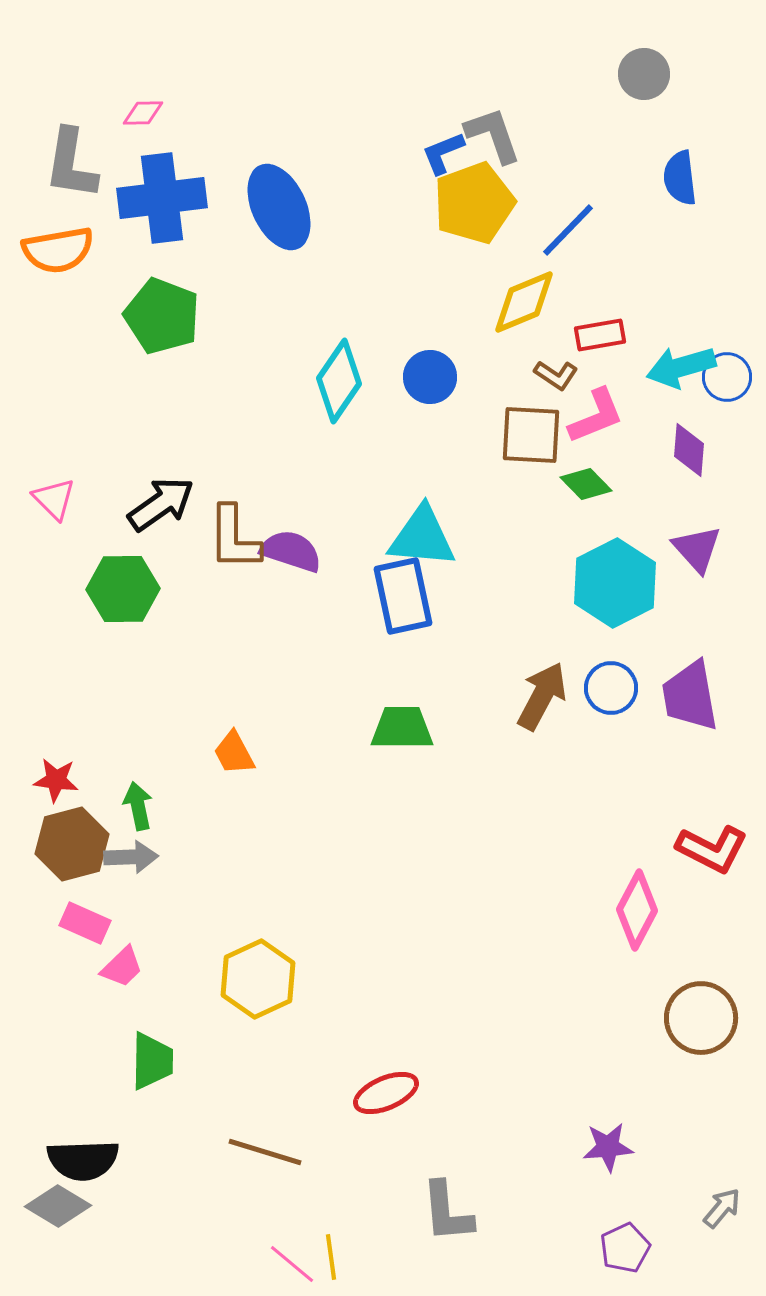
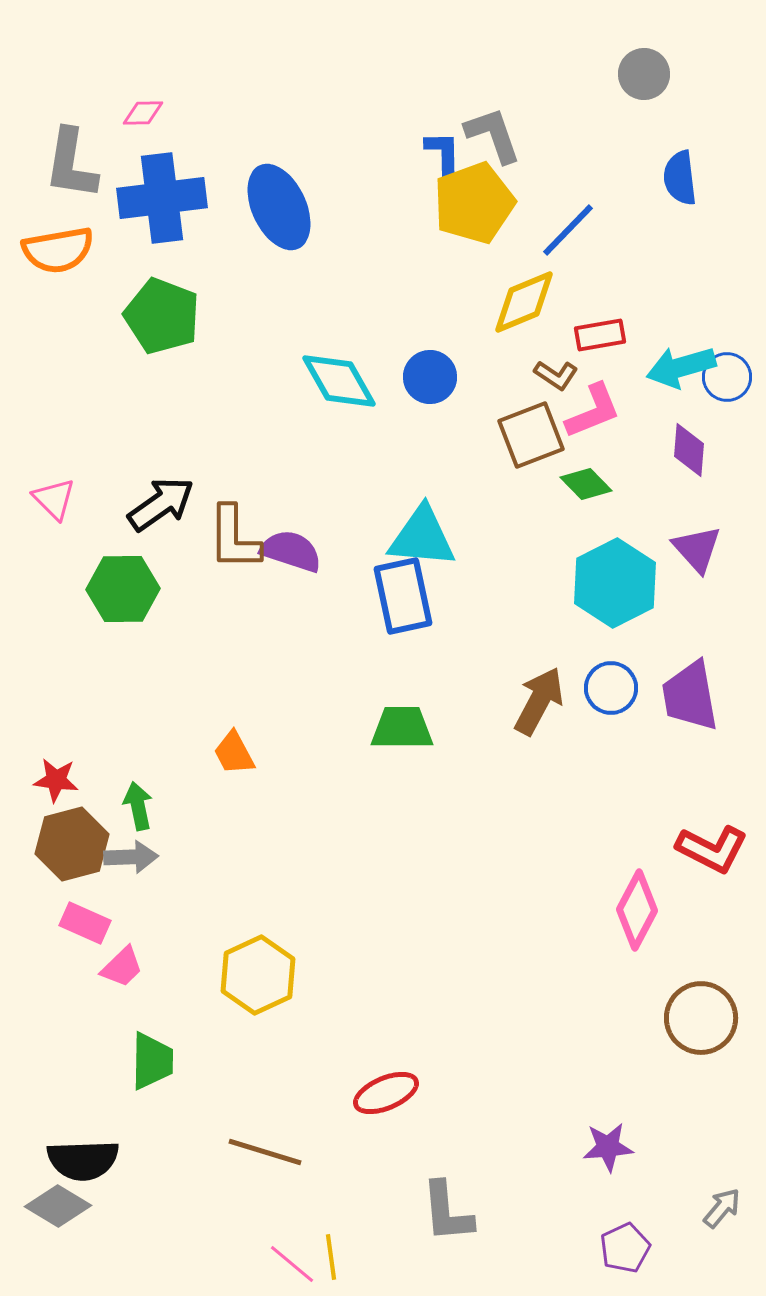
blue L-shape at (443, 153): rotated 111 degrees clockwise
cyan diamond at (339, 381): rotated 64 degrees counterclockwise
pink L-shape at (596, 416): moved 3 px left, 5 px up
brown square at (531, 435): rotated 24 degrees counterclockwise
brown arrow at (542, 696): moved 3 px left, 5 px down
yellow hexagon at (258, 979): moved 4 px up
